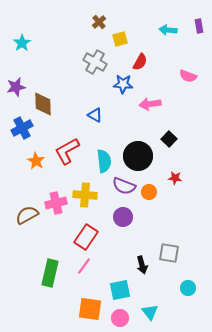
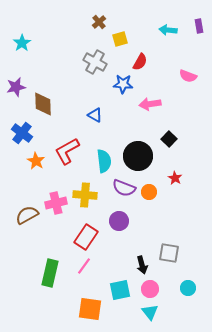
blue cross: moved 5 px down; rotated 25 degrees counterclockwise
red star: rotated 24 degrees clockwise
purple semicircle: moved 2 px down
purple circle: moved 4 px left, 4 px down
pink circle: moved 30 px right, 29 px up
